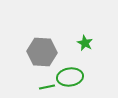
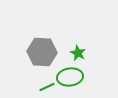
green star: moved 7 px left, 10 px down
green line: rotated 14 degrees counterclockwise
